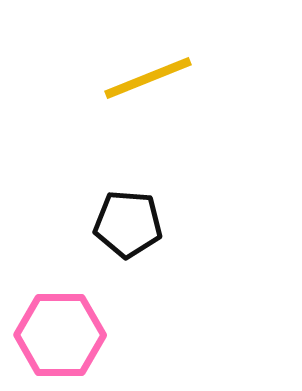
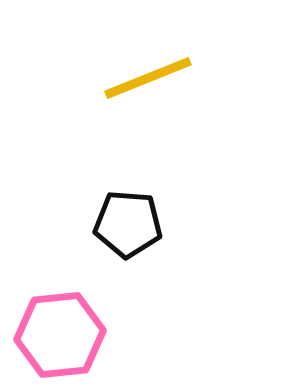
pink hexagon: rotated 6 degrees counterclockwise
